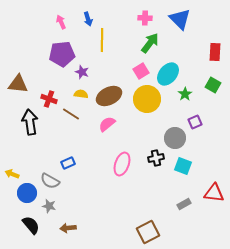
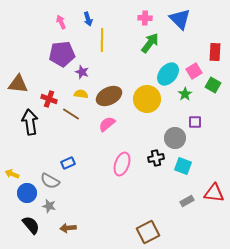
pink square: moved 53 px right
purple square: rotated 24 degrees clockwise
gray rectangle: moved 3 px right, 3 px up
